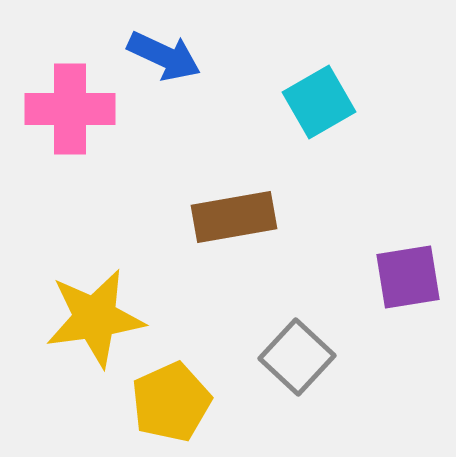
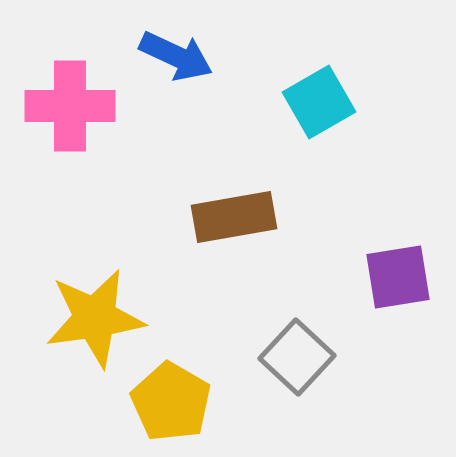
blue arrow: moved 12 px right
pink cross: moved 3 px up
purple square: moved 10 px left
yellow pentagon: rotated 18 degrees counterclockwise
